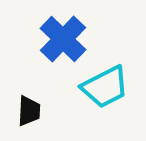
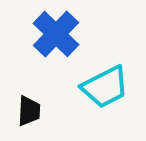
blue cross: moved 7 px left, 5 px up
